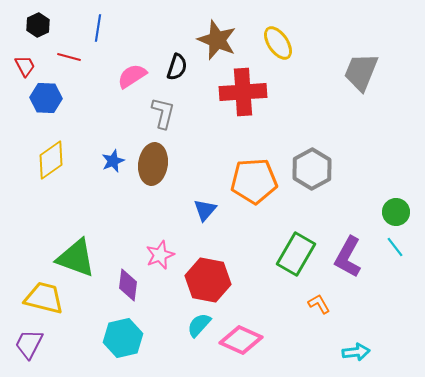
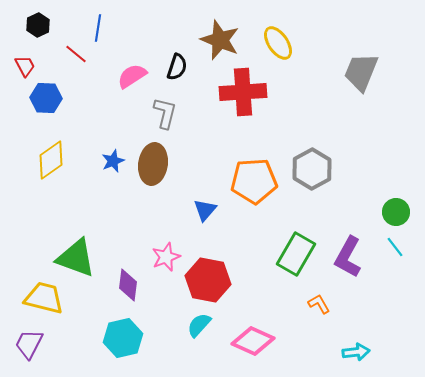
brown star: moved 3 px right
red line: moved 7 px right, 3 px up; rotated 25 degrees clockwise
gray L-shape: moved 2 px right
pink star: moved 6 px right, 2 px down
pink diamond: moved 12 px right, 1 px down
